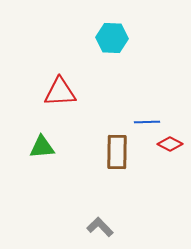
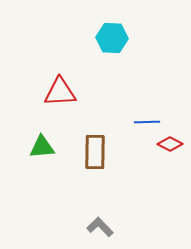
brown rectangle: moved 22 px left
